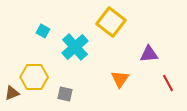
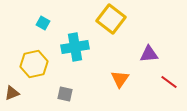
yellow square: moved 3 px up
cyan square: moved 8 px up
cyan cross: rotated 32 degrees clockwise
yellow hexagon: moved 13 px up; rotated 12 degrees counterclockwise
red line: moved 1 px right, 1 px up; rotated 24 degrees counterclockwise
